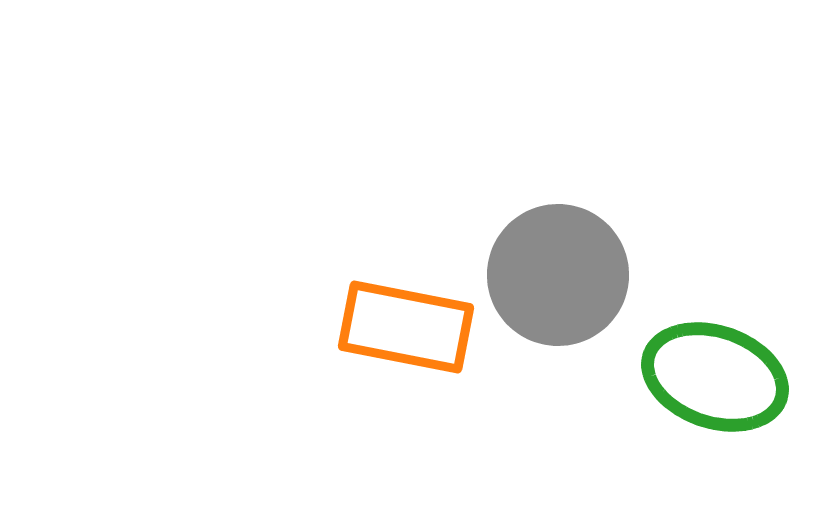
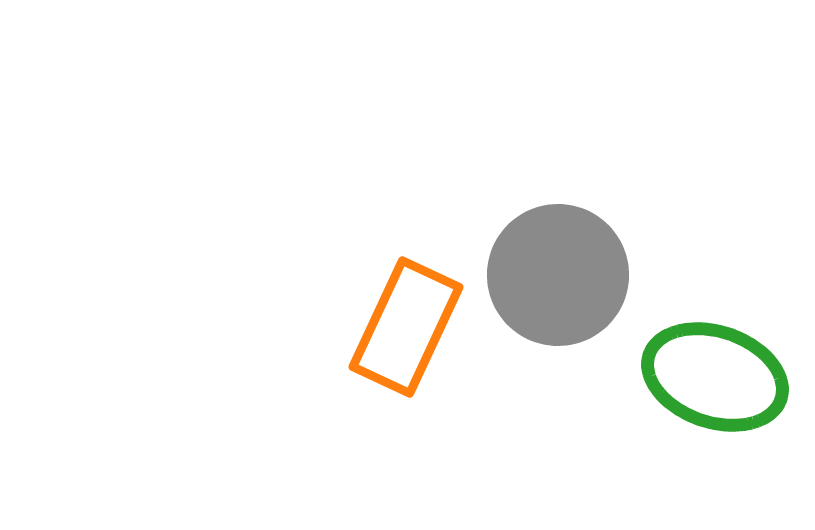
orange rectangle: rotated 76 degrees counterclockwise
